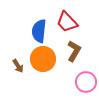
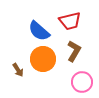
red trapezoid: moved 3 px right, 1 px up; rotated 60 degrees counterclockwise
blue semicircle: rotated 55 degrees counterclockwise
brown arrow: moved 4 px down
pink circle: moved 4 px left
